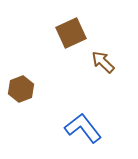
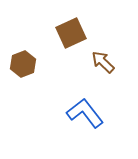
brown hexagon: moved 2 px right, 25 px up
blue L-shape: moved 2 px right, 15 px up
